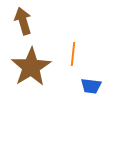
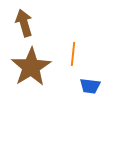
brown arrow: moved 1 px right, 2 px down
blue trapezoid: moved 1 px left
